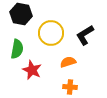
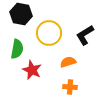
yellow circle: moved 2 px left
